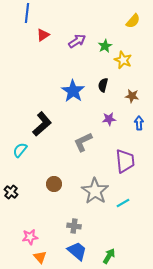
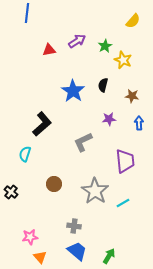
red triangle: moved 6 px right, 15 px down; rotated 24 degrees clockwise
cyan semicircle: moved 5 px right, 4 px down; rotated 21 degrees counterclockwise
